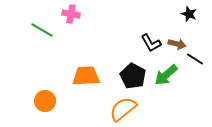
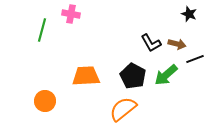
green line: rotated 75 degrees clockwise
black line: rotated 54 degrees counterclockwise
